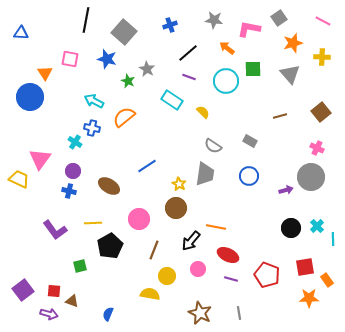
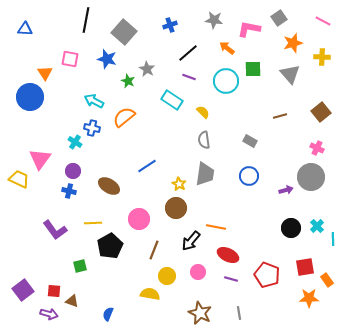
blue triangle at (21, 33): moved 4 px right, 4 px up
gray semicircle at (213, 146): moved 9 px left, 6 px up; rotated 48 degrees clockwise
pink circle at (198, 269): moved 3 px down
